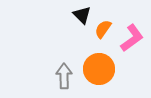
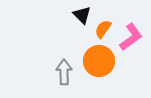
pink L-shape: moved 1 px left, 1 px up
orange circle: moved 8 px up
gray arrow: moved 4 px up
